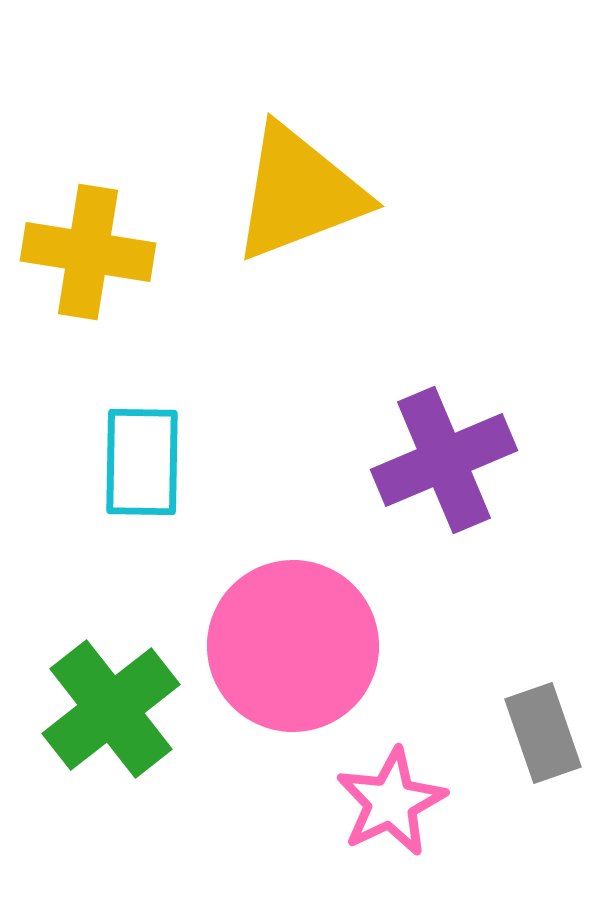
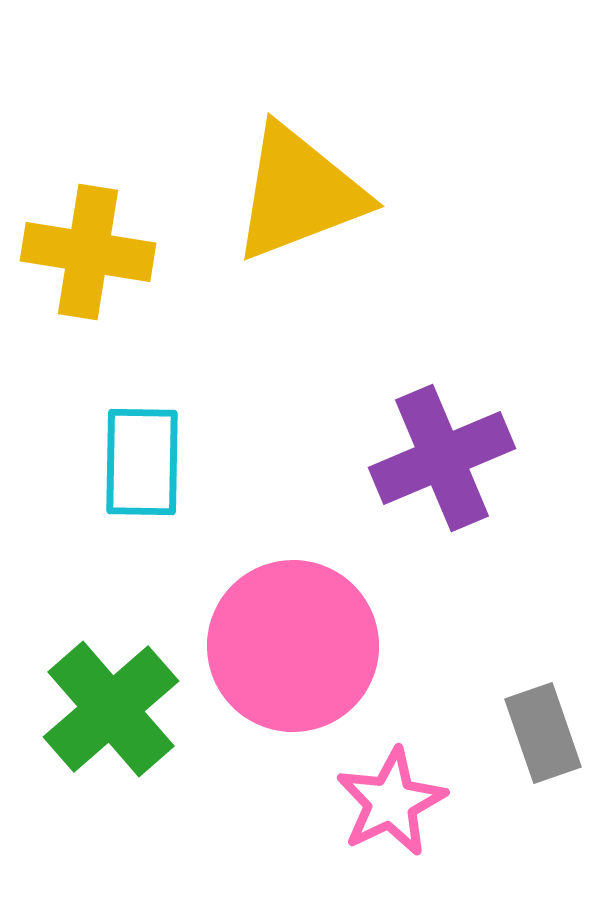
purple cross: moved 2 px left, 2 px up
green cross: rotated 3 degrees counterclockwise
